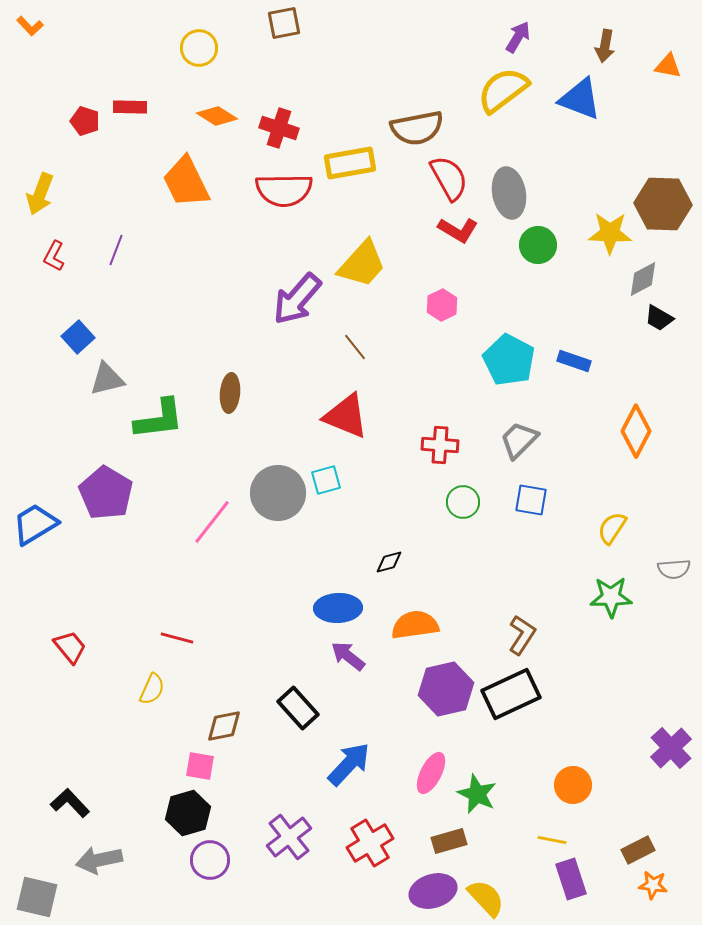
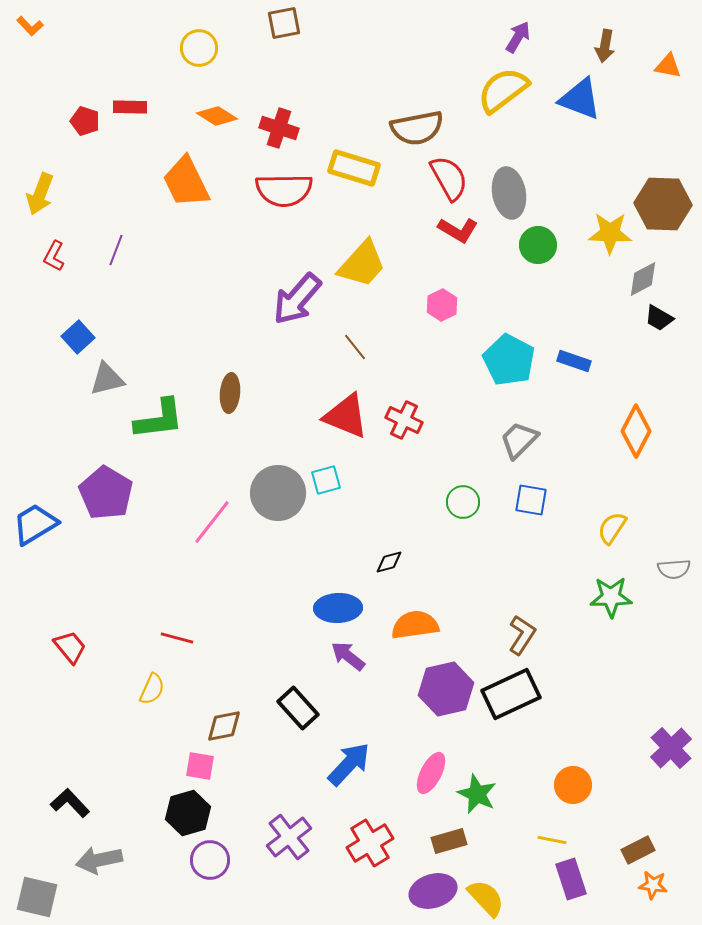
yellow rectangle at (350, 163): moved 4 px right, 5 px down; rotated 27 degrees clockwise
red cross at (440, 445): moved 36 px left, 25 px up; rotated 21 degrees clockwise
